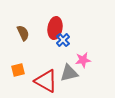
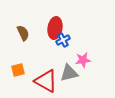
blue cross: rotated 16 degrees clockwise
